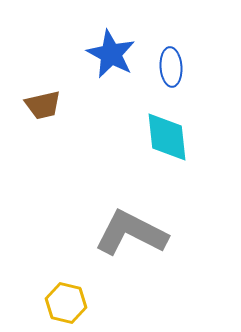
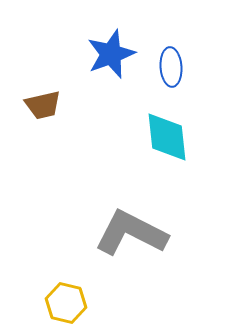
blue star: rotated 24 degrees clockwise
